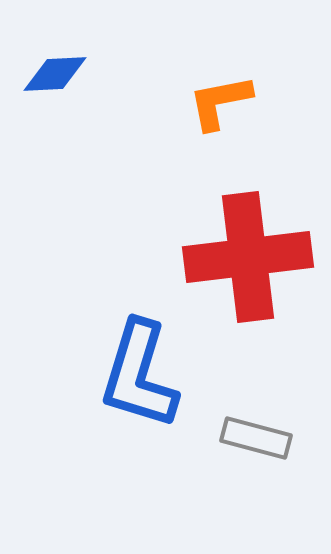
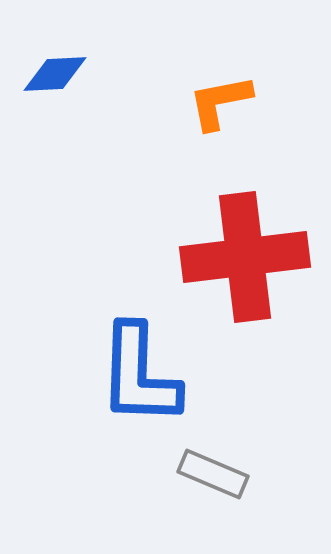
red cross: moved 3 px left
blue L-shape: rotated 15 degrees counterclockwise
gray rectangle: moved 43 px left, 36 px down; rotated 8 degrees clockwise
